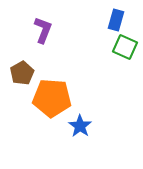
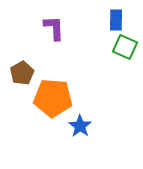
blue rectangle: rotated 15 degrees counterclockwise
purple L-shape: moved 11 px right, 2 px up; rotated 24 degrees counterclockwise
orange pentagon: moved 1 px right
